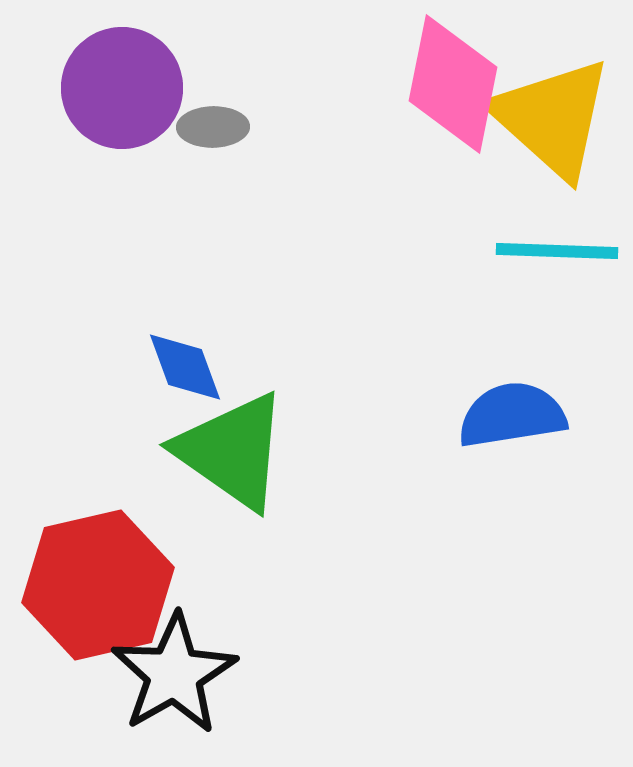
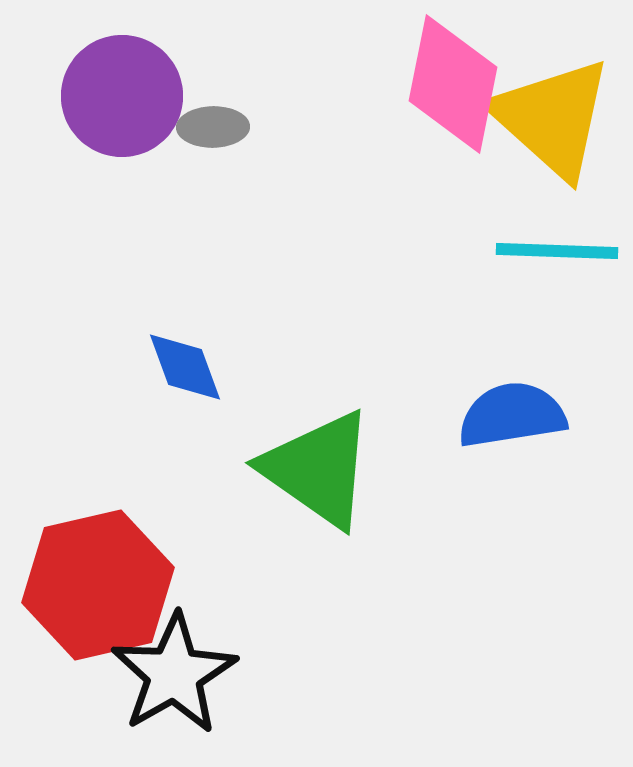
purple circle: moved 8 px down
green triangle: moved 86 px right, 18 px down
